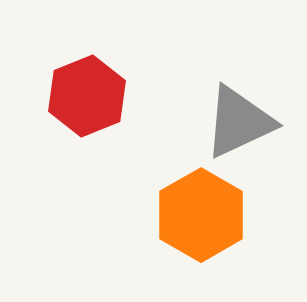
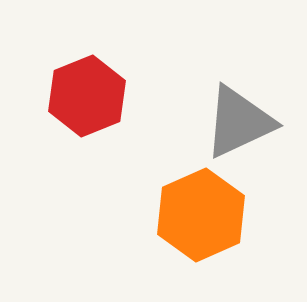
orange hexagon: rotated 6 degrees clockwise
